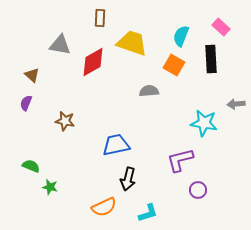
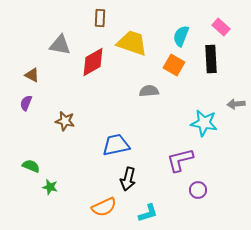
brown triangle: rotated 14 degrees counterclockwise
